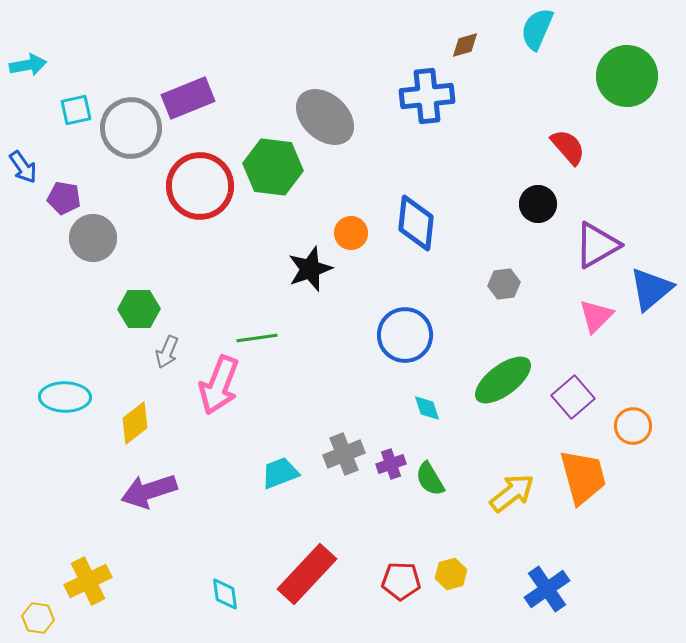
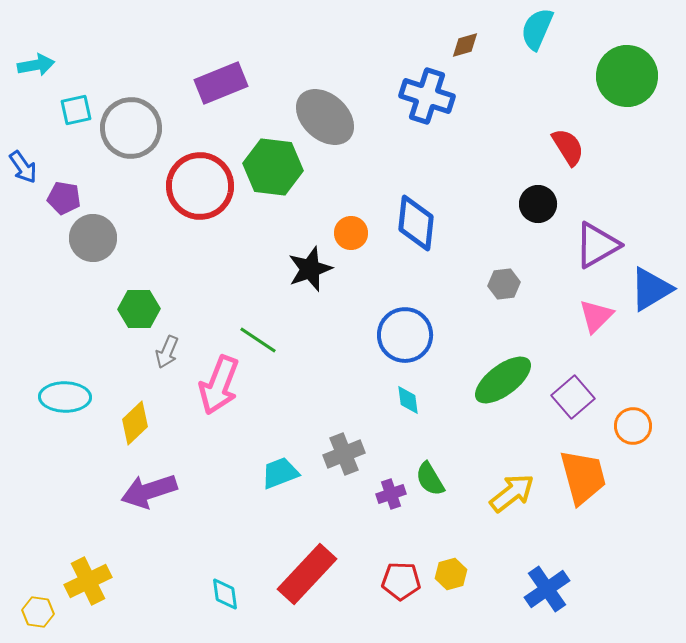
cyan arrow at (28, 65): moved 8 px right
blue cross at (427, 96): rotated 24 degrees clockwise
purple rectangle at (188, 98): moved 33 px right, 15 px up
red semicircle at (568, 147): rotated 9 degrees clockwise
blue triangle at (651, 289): rotated 9 degrees clockwise
green line at (257, 338): moved 1 px right, 2 px down; rotated 42 degrees clockwise
cyan diamond at (427, 408): moved 19 px left, 8 px up; rotated 12 degrees clockwise
yellow diamond at (135, 423): rotated 6 degrees counterclockwise
purple cross at (391, 464): moved 30 px down
yellow hexagon at (38, 618): moved 6 px up
